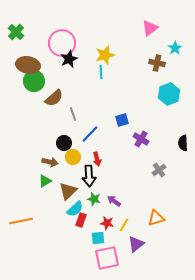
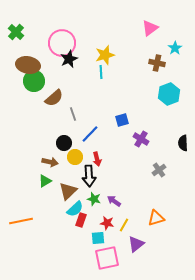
yellow circle: moved 2 px right
